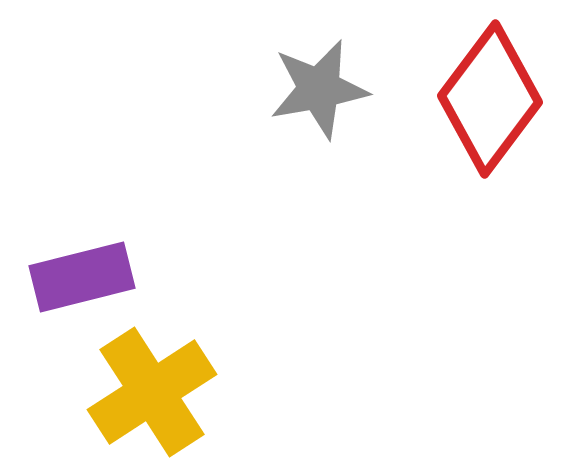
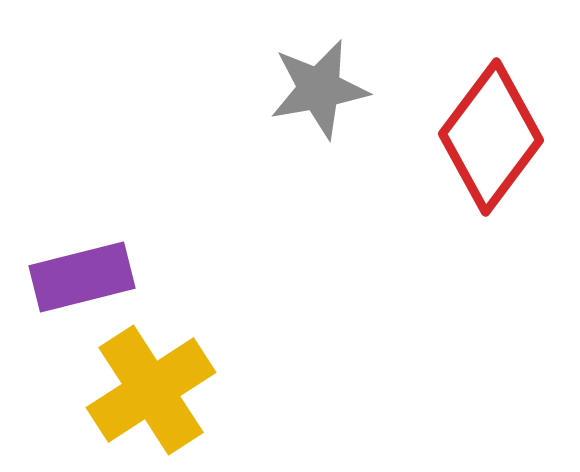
red diamond: moved 1 px right, 38 px down
yellow cross: moved 1 px left, 2 px up
